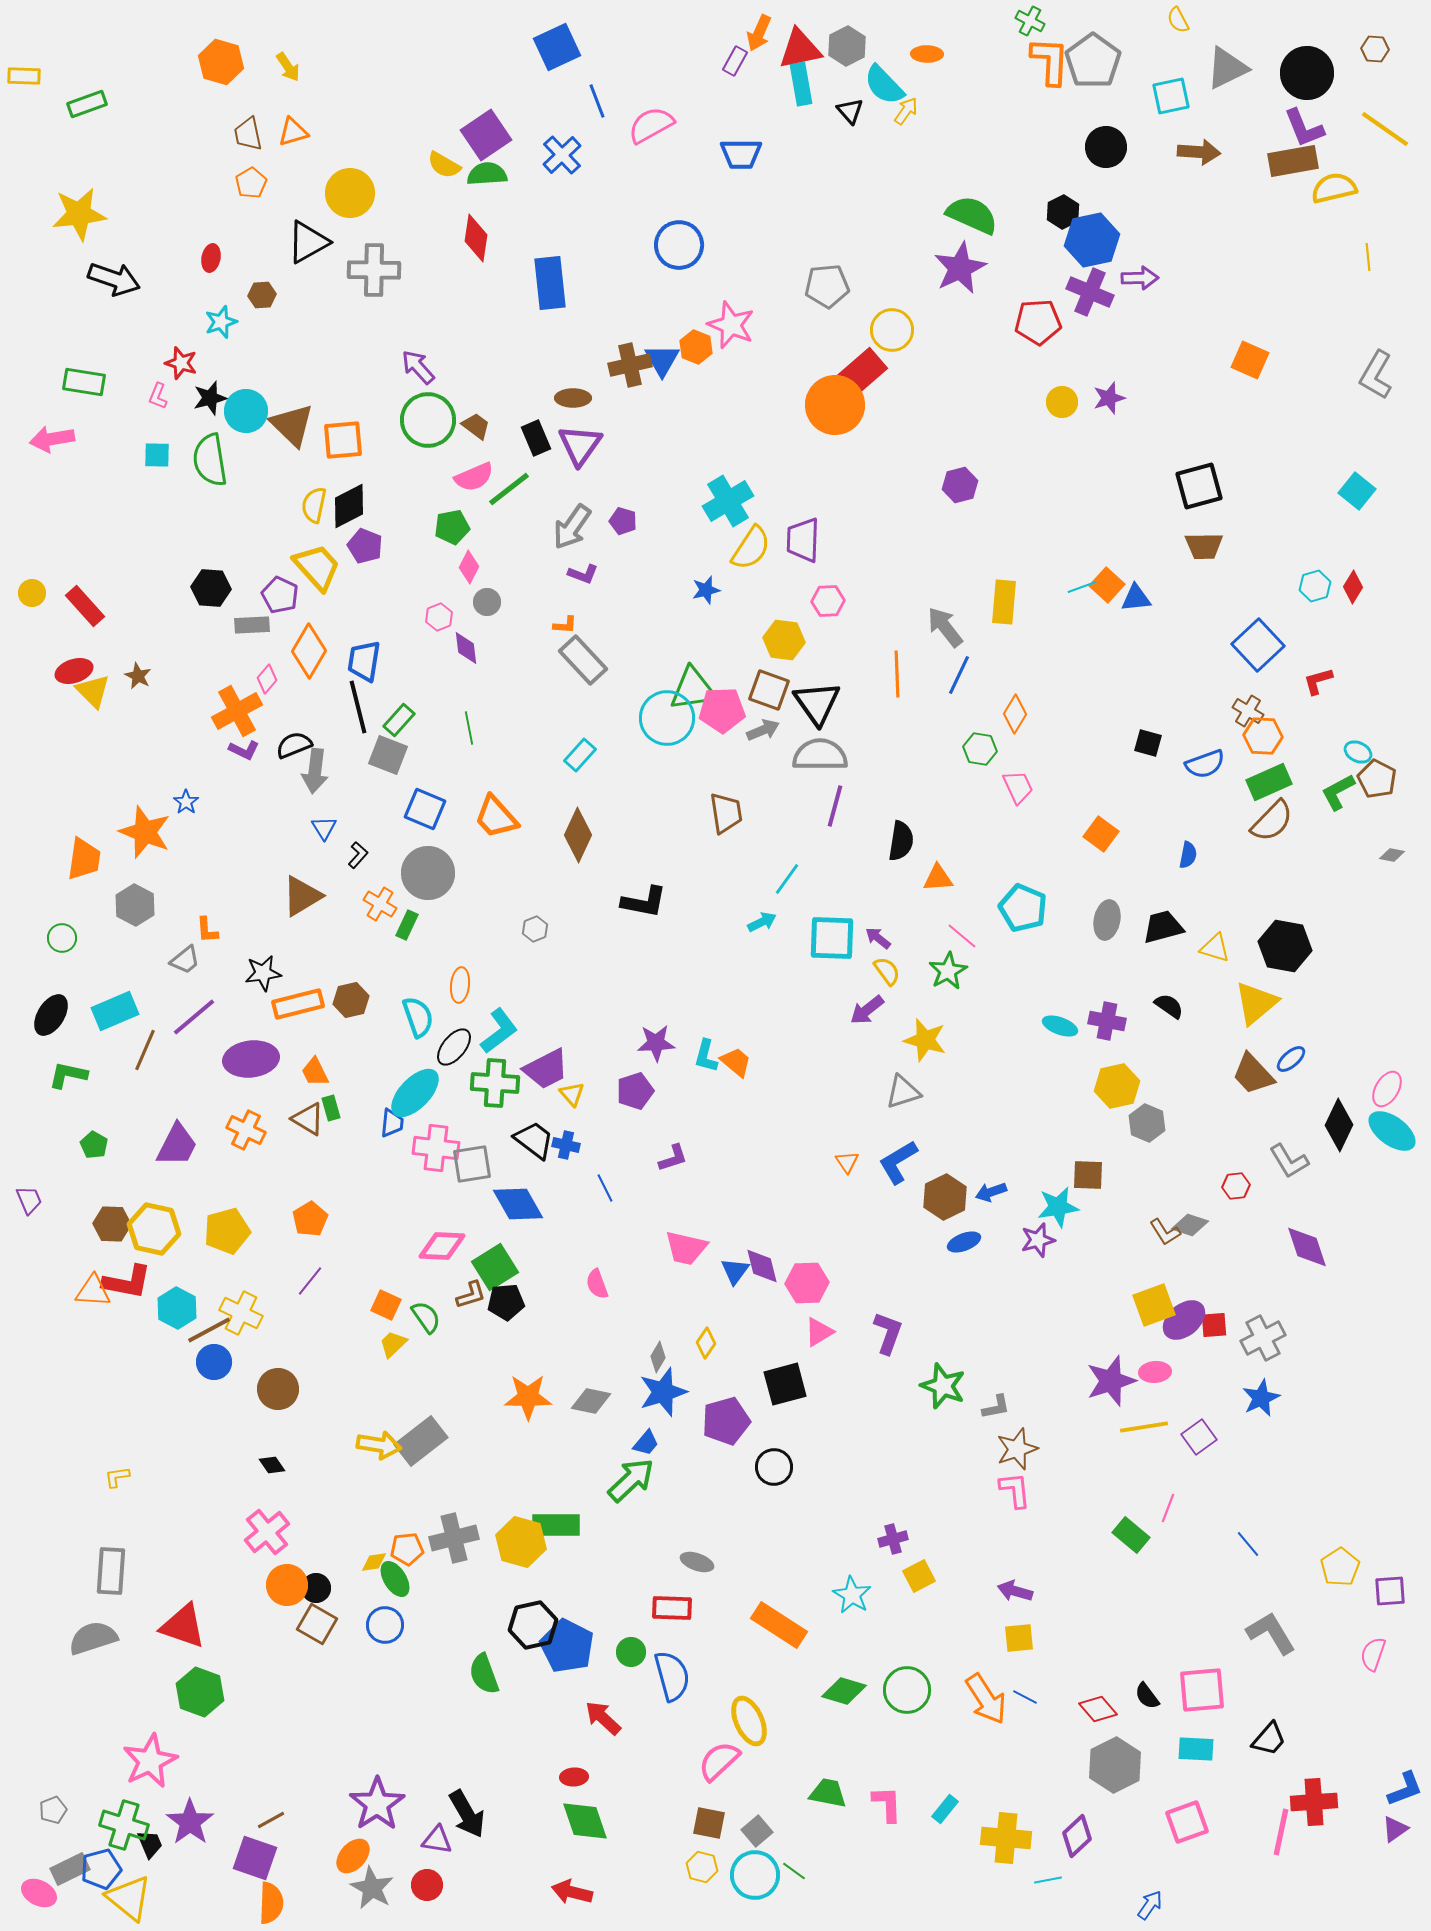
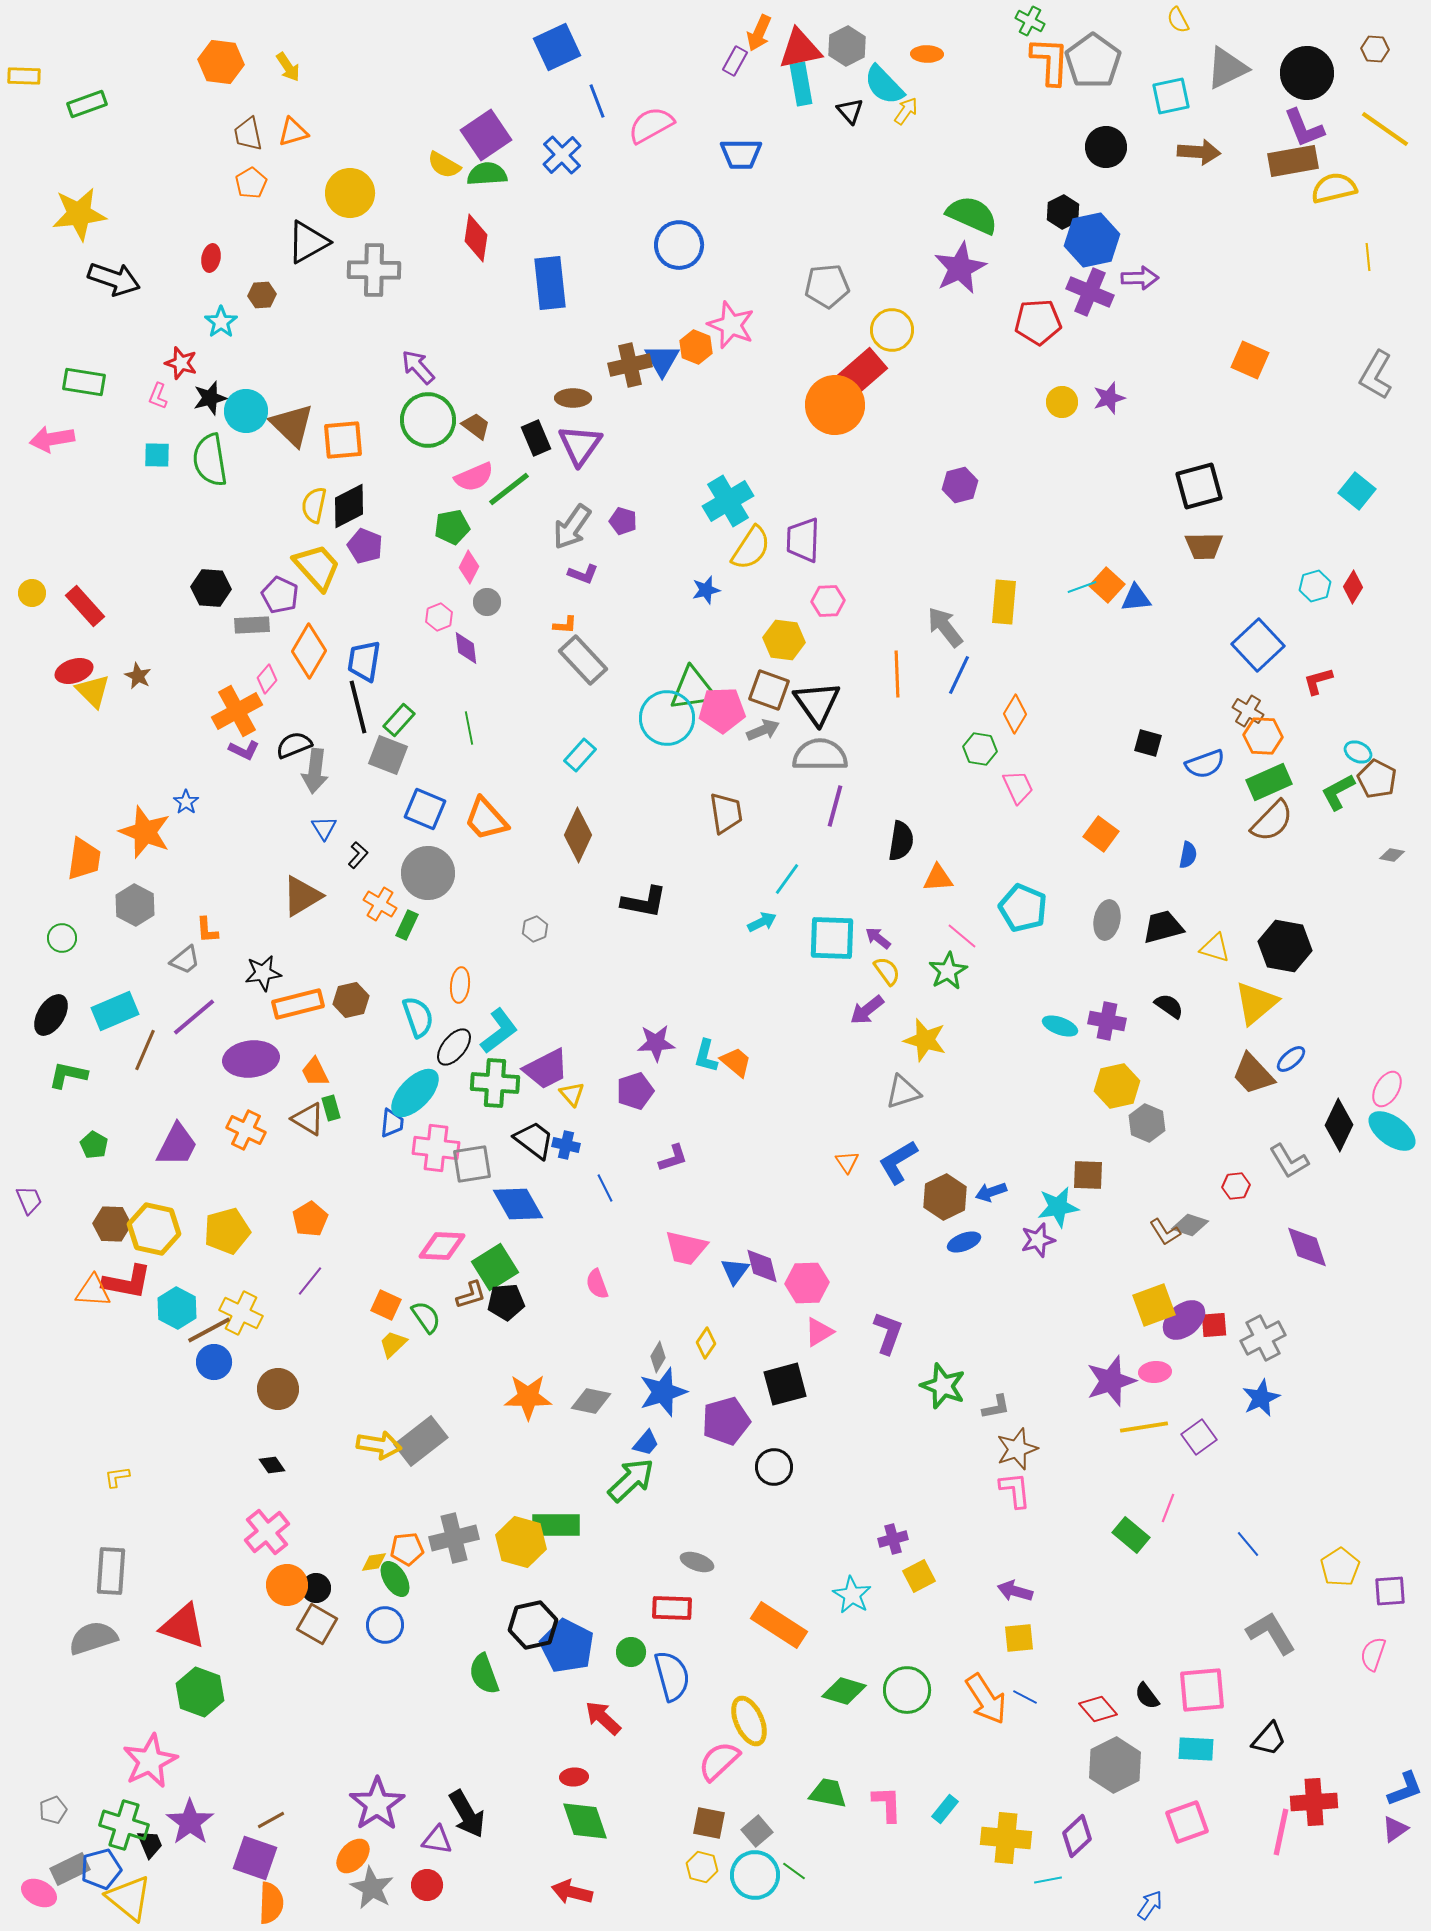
orange hexagon at (221, 62): rotated 9 degrees counterclockwise
cyan star at (221, 322): rotated 16 degrees counterclockwise
orange trapezoid at (496, 817): moved 10 px left, 2 px down
